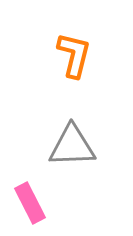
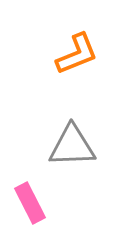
orange L-shape: moved 3 px right, 1 px up; rotated 54 degrees clockwise
